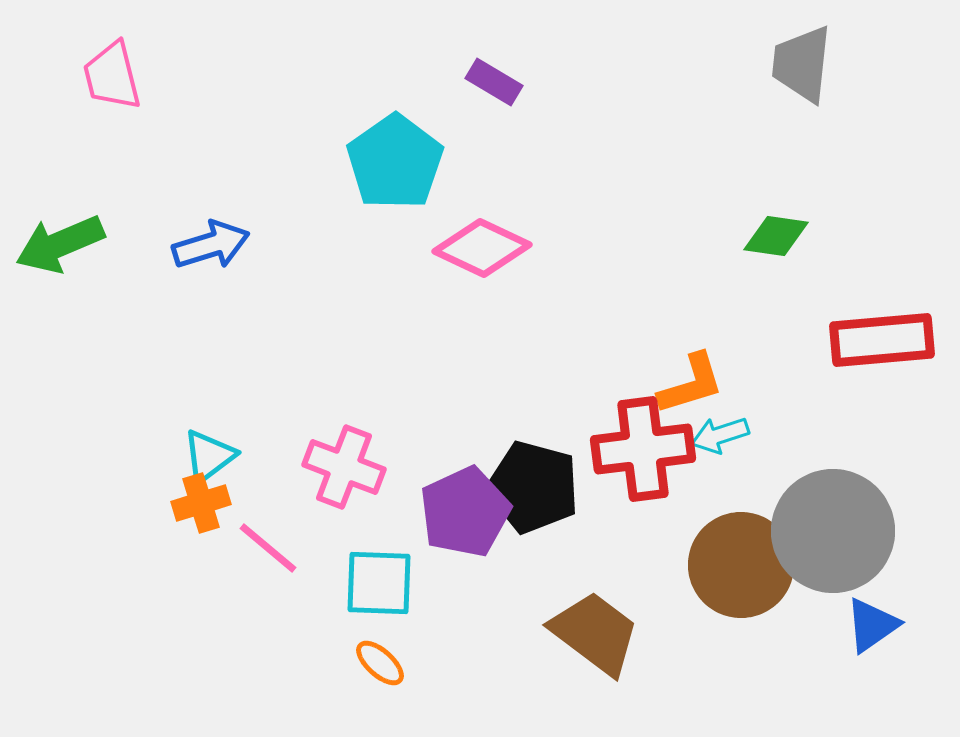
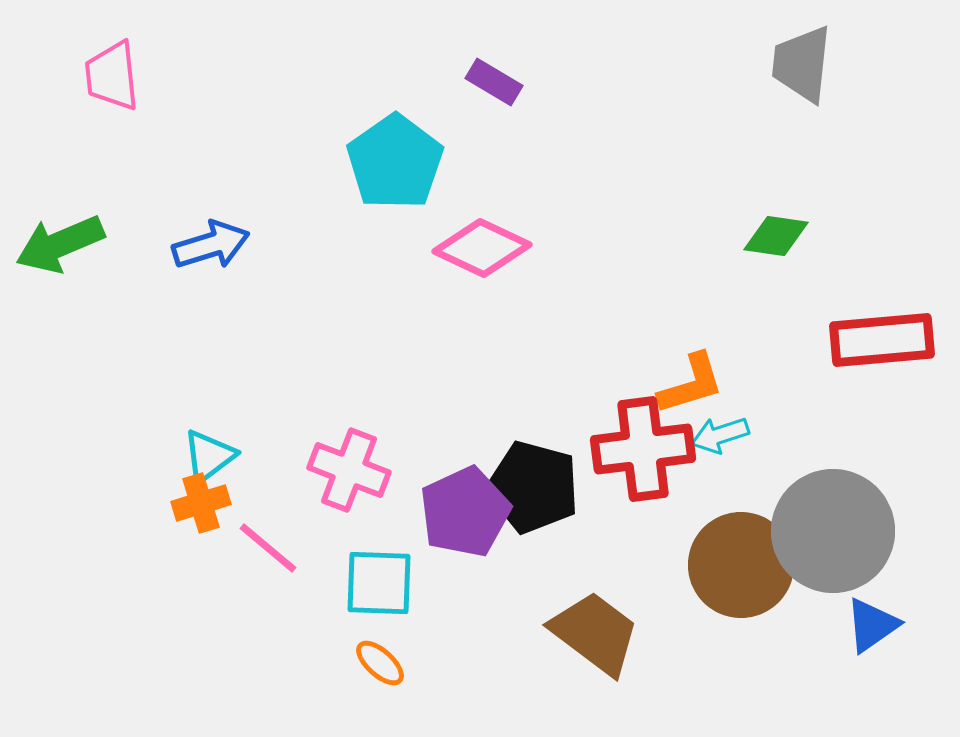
pink trapezoid: rotated 8 degrees clockwise
pink cross: moved 5 px right, 3 px down
